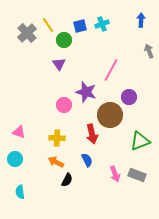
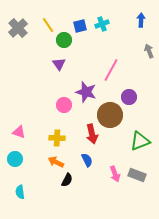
gray cross: moved 9 px left, 5 px up
